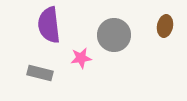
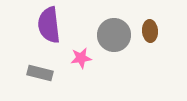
brown ellipse: moved 15 px left, 5 px down; rotated 15 degrees counterclockwise
